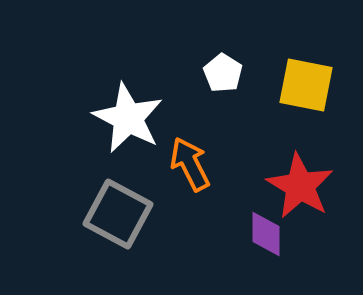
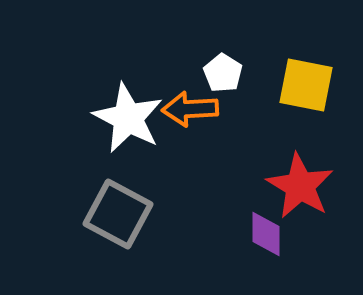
orange arrow: moved 55 px up; rotated 66 degrees counterclockwise
